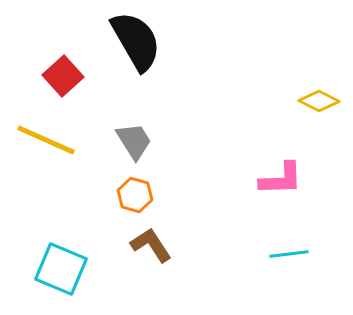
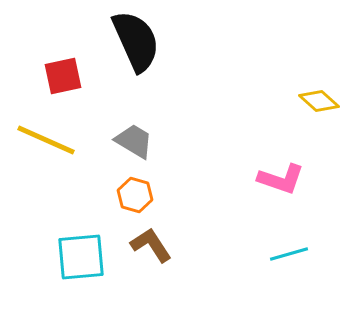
black semicircle: rotated 6 degrees clockwise
red square: rotated 30 degrees clockwise
yellow diamond: rotated 15 degrees clockwise
gray trapezoid: rotated 27 degrees counterclockwise
pink L-shape: rotated 21 degrees clockwise
cyan line: rotated 9 degrees counterclockwise
cyan square: moved 20 px right, 12 px up; rotated 28 degrees counterclockwise
